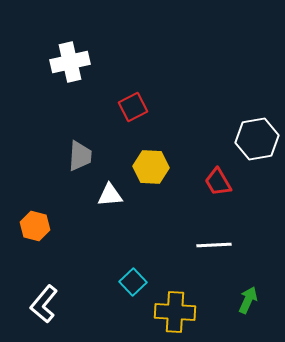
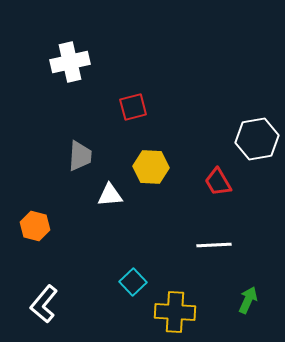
red square: rotated 12 degrees clockwise
